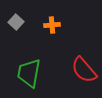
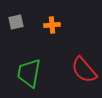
gray square: rotated 35 degrees clockwise
